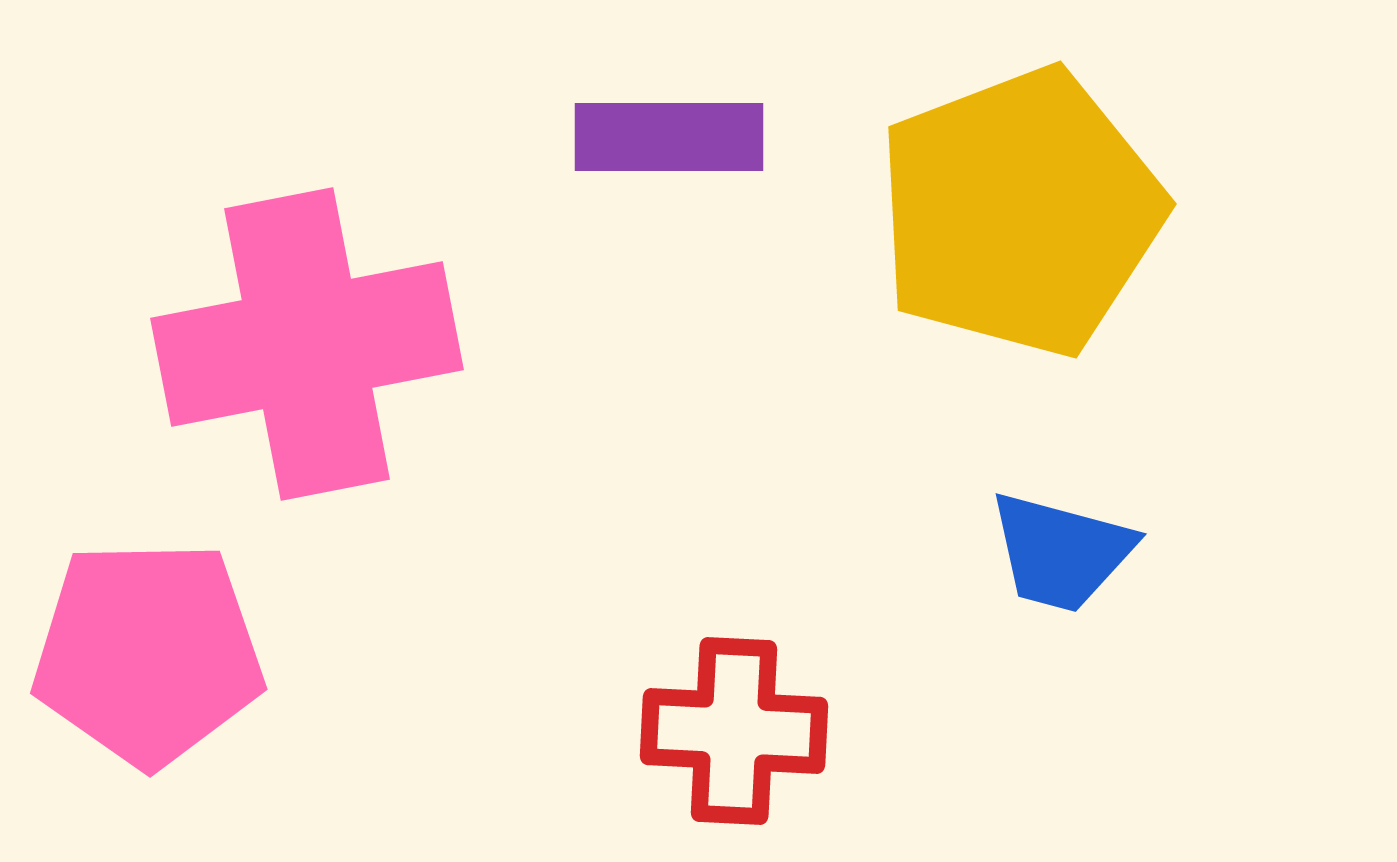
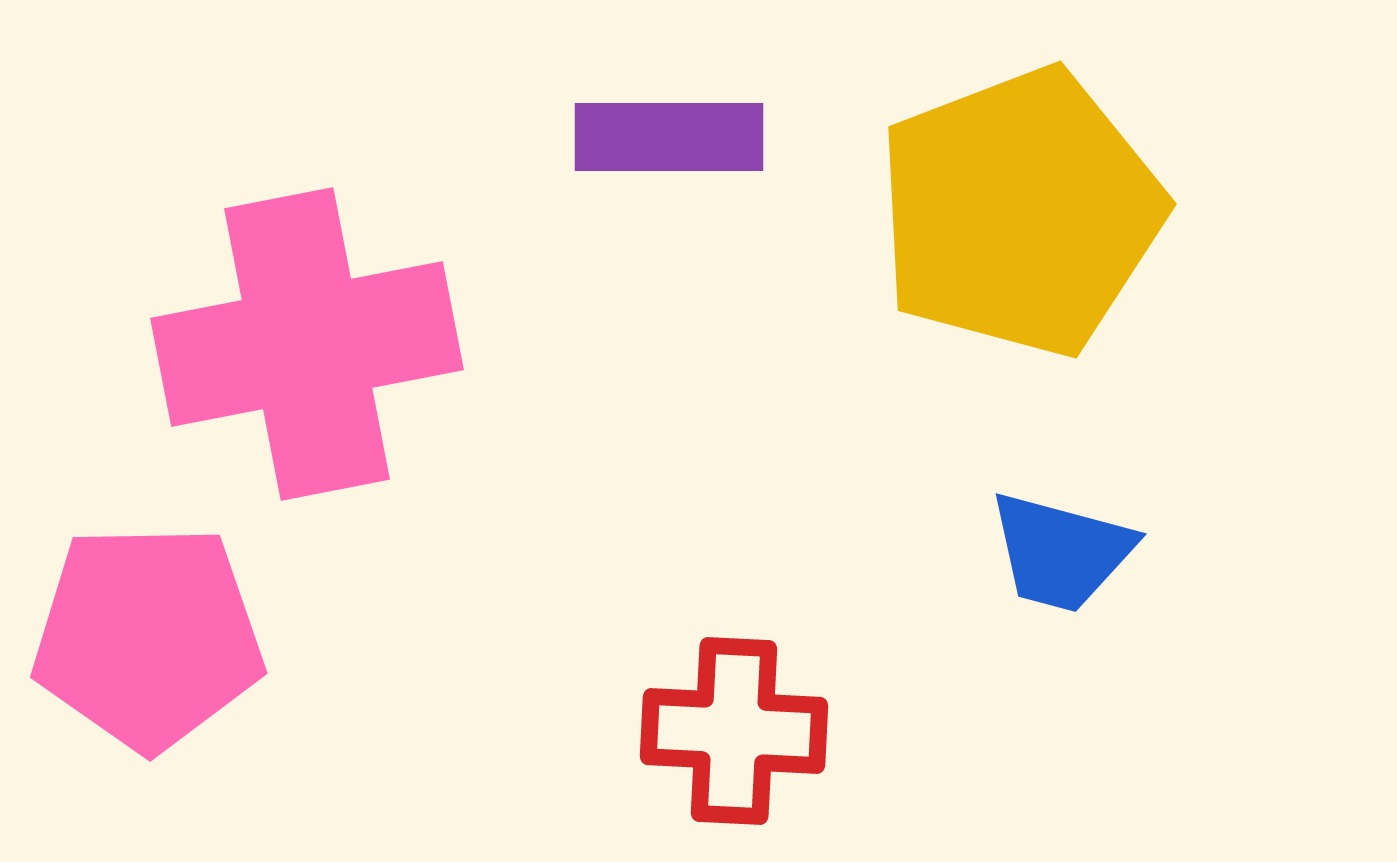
pink pentagon: moved 16 px up
